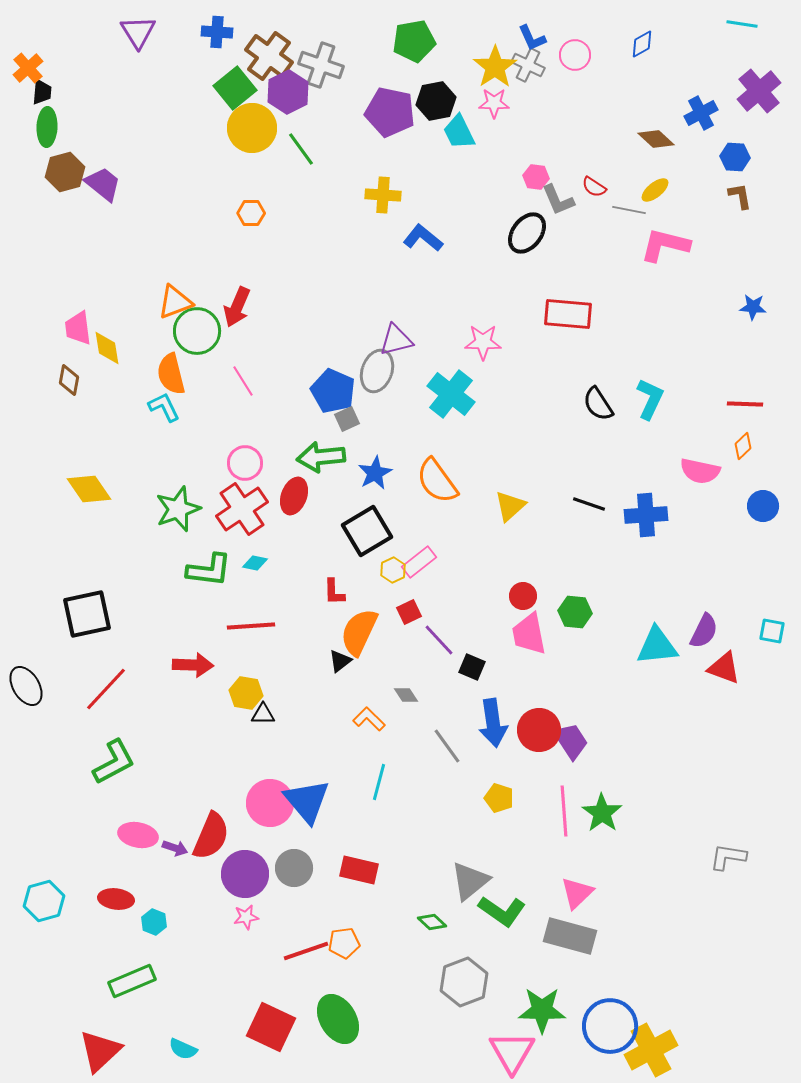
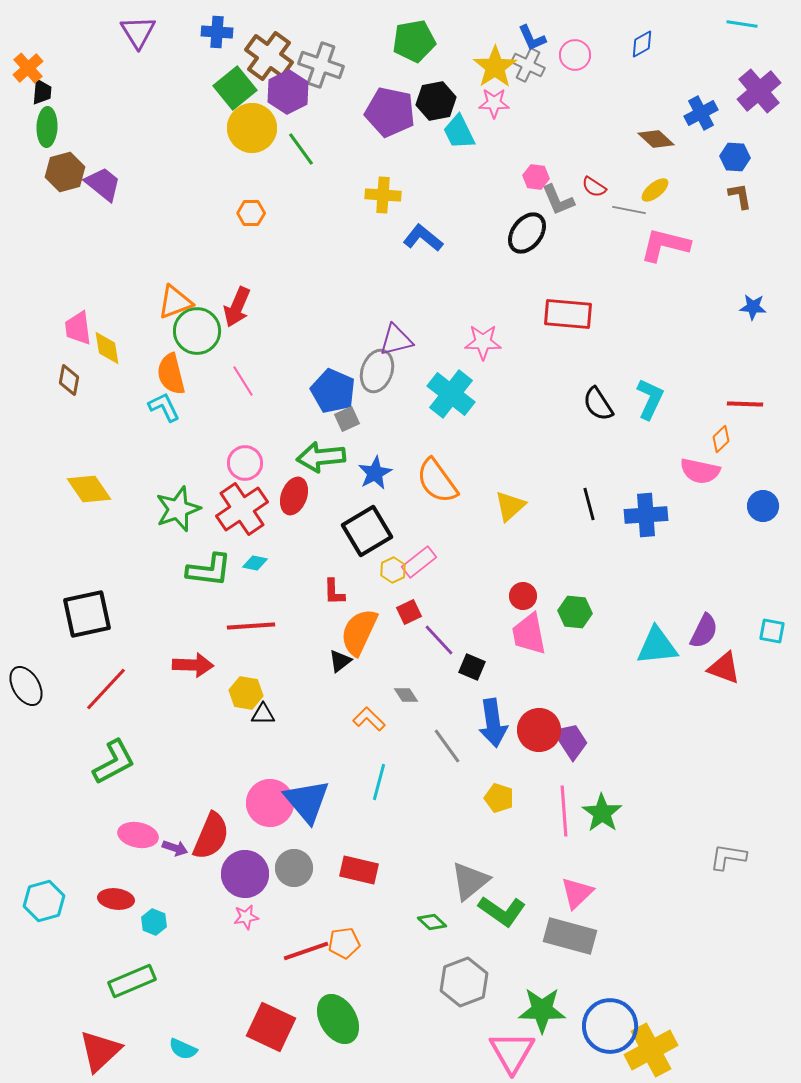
orange diamond at (743, 446): moved 22 px left, 7 px up
black line at (589, 504): rotated 56 degrees clockwise
